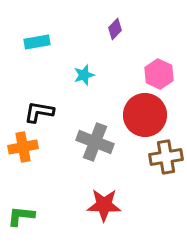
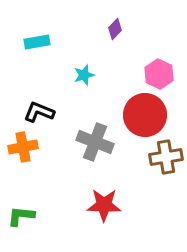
black L-shape: rotated 12 degrees clockwise
